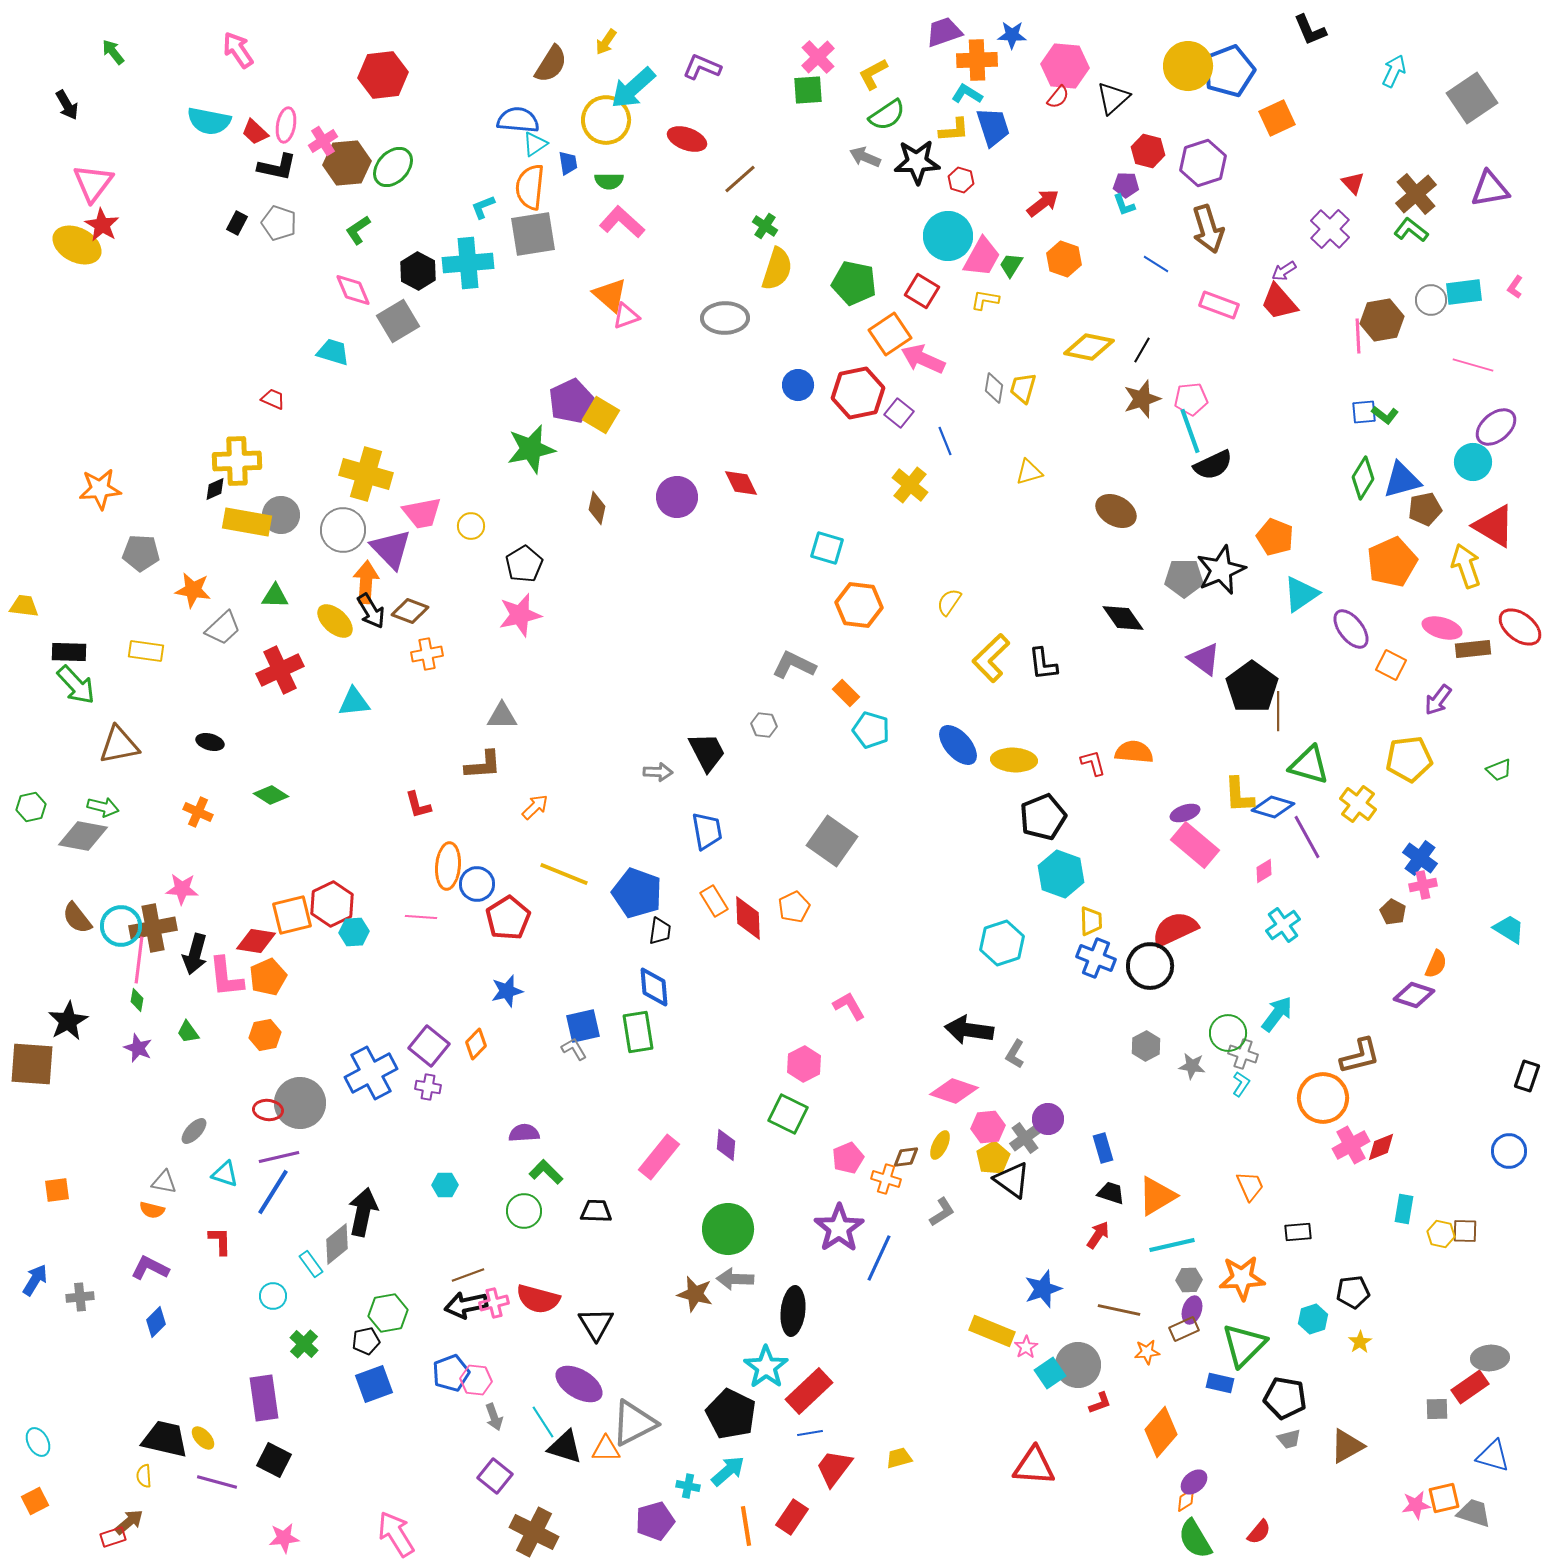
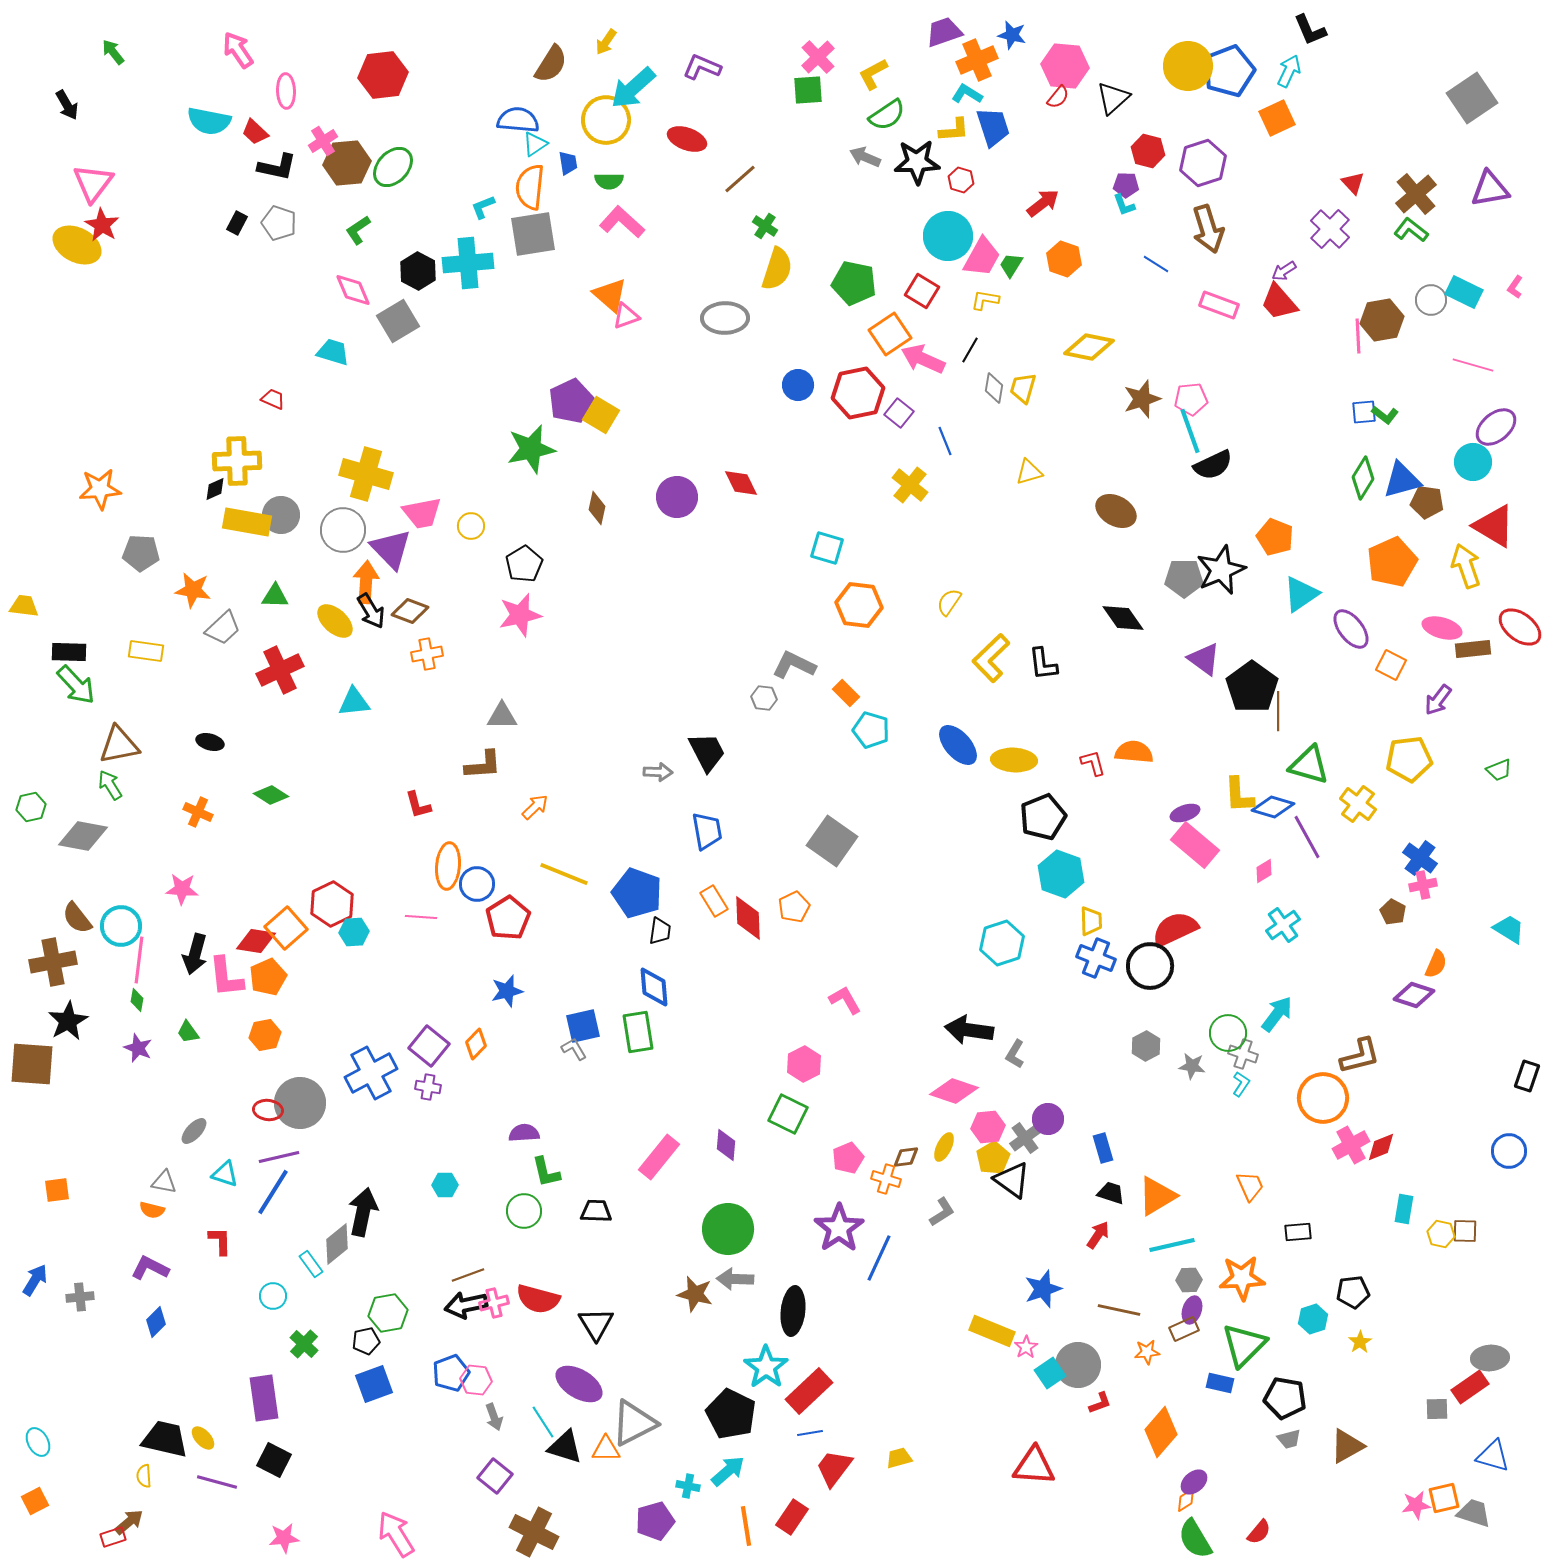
blue star at (1012, 35): rotated 12 degrees clockwise
orange cross at (977, 60): rotated 21 degrees counterclockwise
cyan arrow at (1394, 71): moved 105 px left
pink ellipse at (286, 125): moved 34 px up; rotated 12 degrees counterclockwise
cyan rectangle at (1464, 292): rotated 33 degrees clockwise
black line at (1142, 350): moved 172 px left
brown pentagon at (1425, 509): moved 2 px right, 7 px up; rotated 20 degrees clockwise
gray hexagon at (764, 725): moved 27 px up
green arrow at (103, 807): moved 7 px right, 22 px up; rotated 136 degrees counterclockwise
orange square at (292, 915): moved 6 px left, 13 px down; rotated 27 degrees counterclockwise
brown cross at (153, 928): moved 100 px left, 34 px down
pink L-shape at (849, 1006): moved 4 px left, 6 px up
yellow ellipse at (940, 1145): moved 4 px right, 2 px down
green L-shape at (546, 1172): rotated 148 degrees counterclockwise
